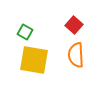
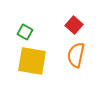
orange semicircle: rotated 15 degrees clockwise
yellow square: moved 2 px left, 1 px down
